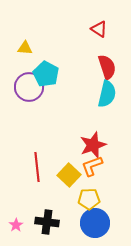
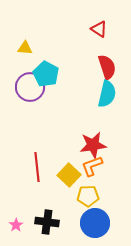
purple circle: moved 1 px right
red star: rotated 12 degrees clockwise
yellow pentagon: moved 1 px left, 3 px up
